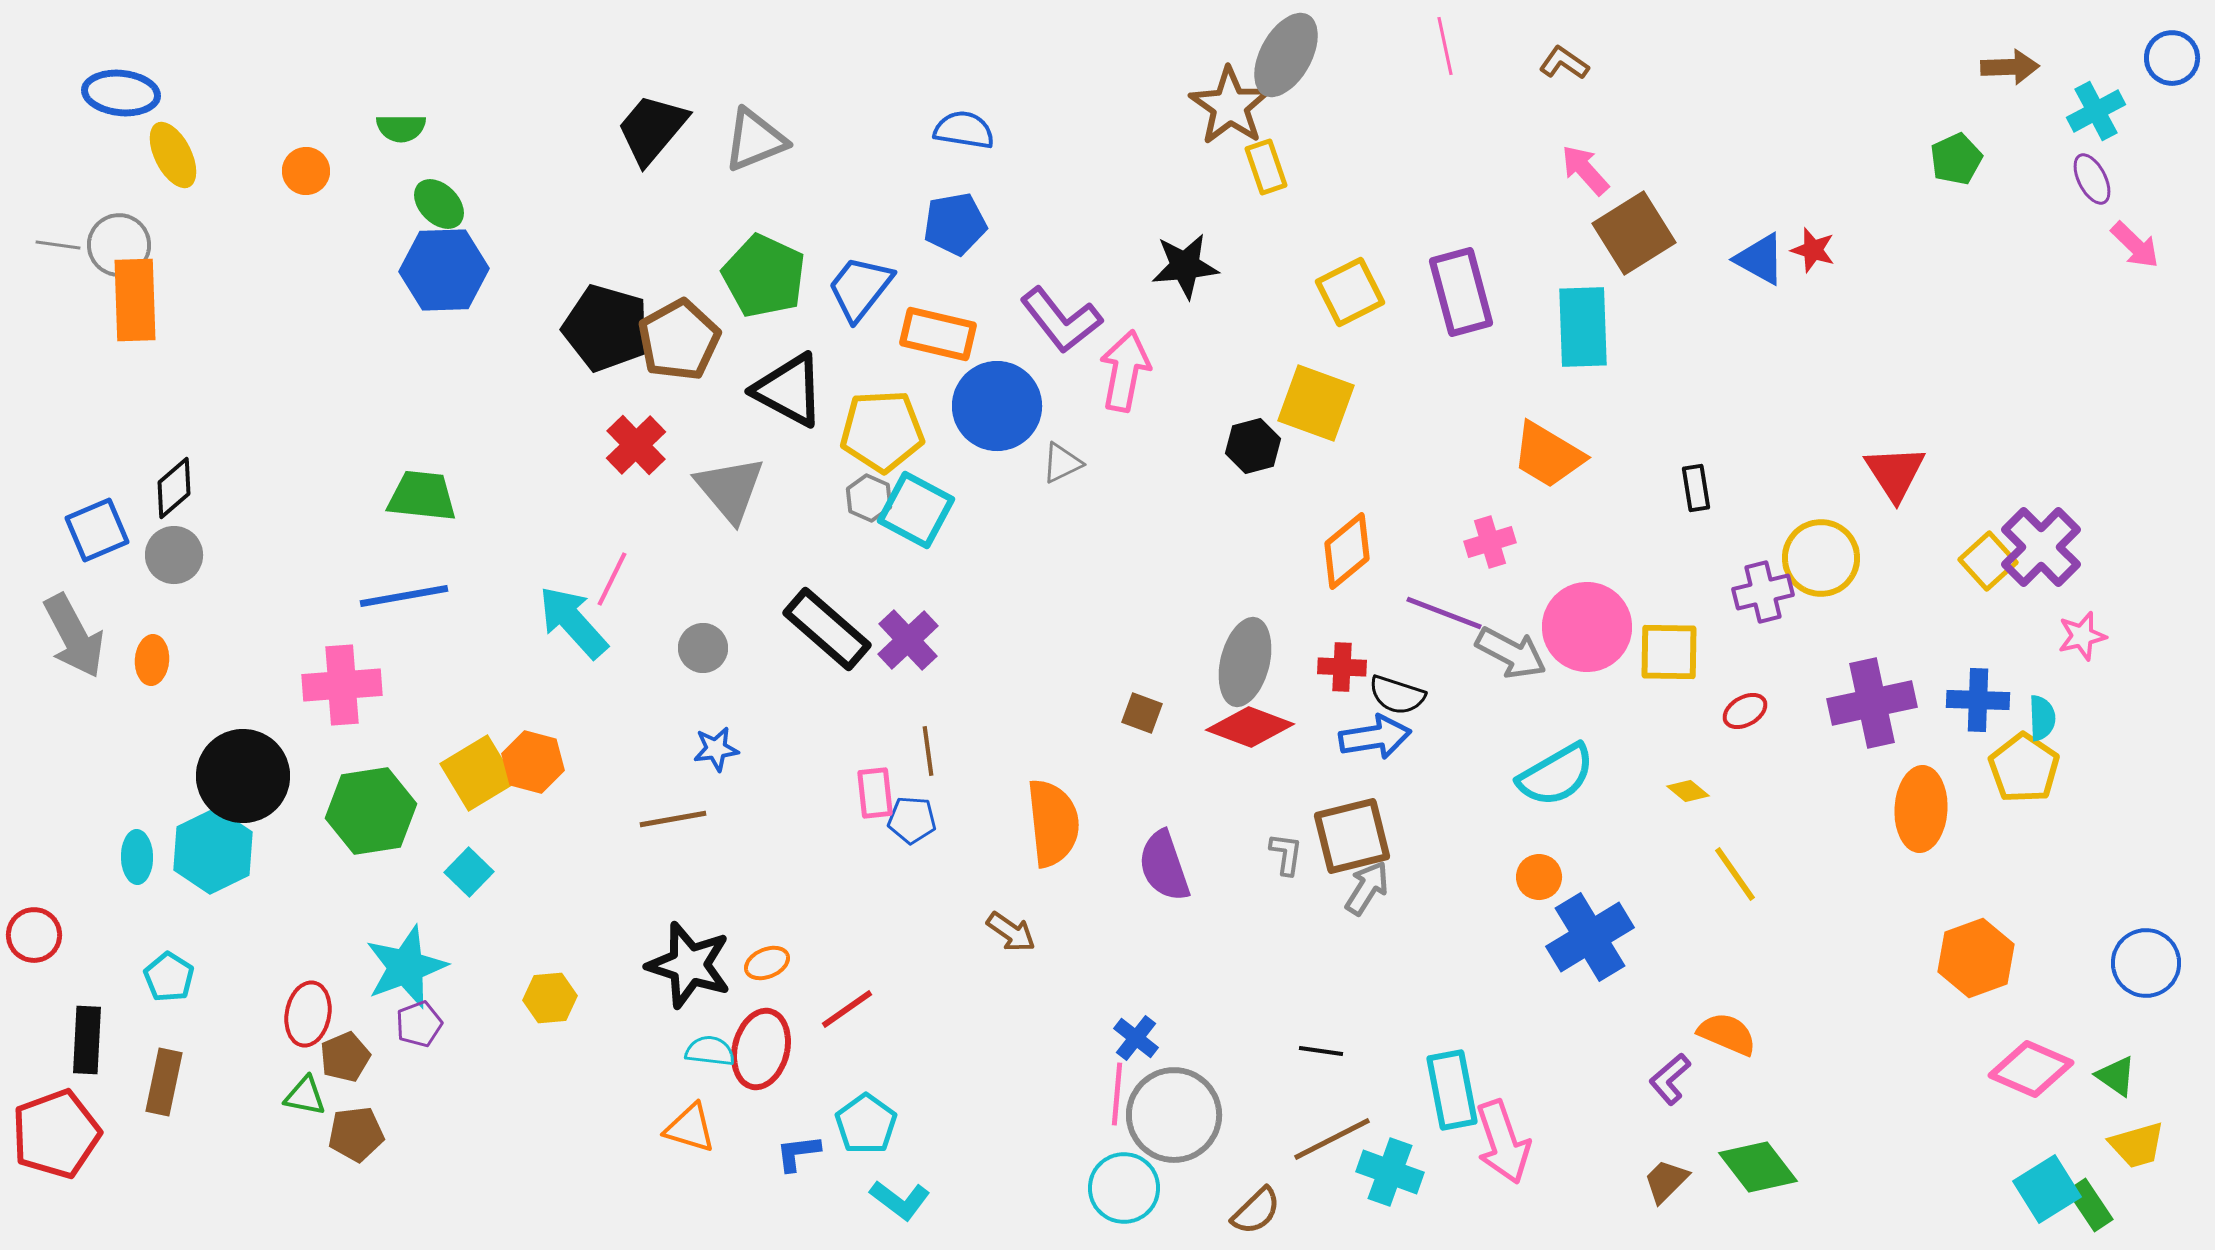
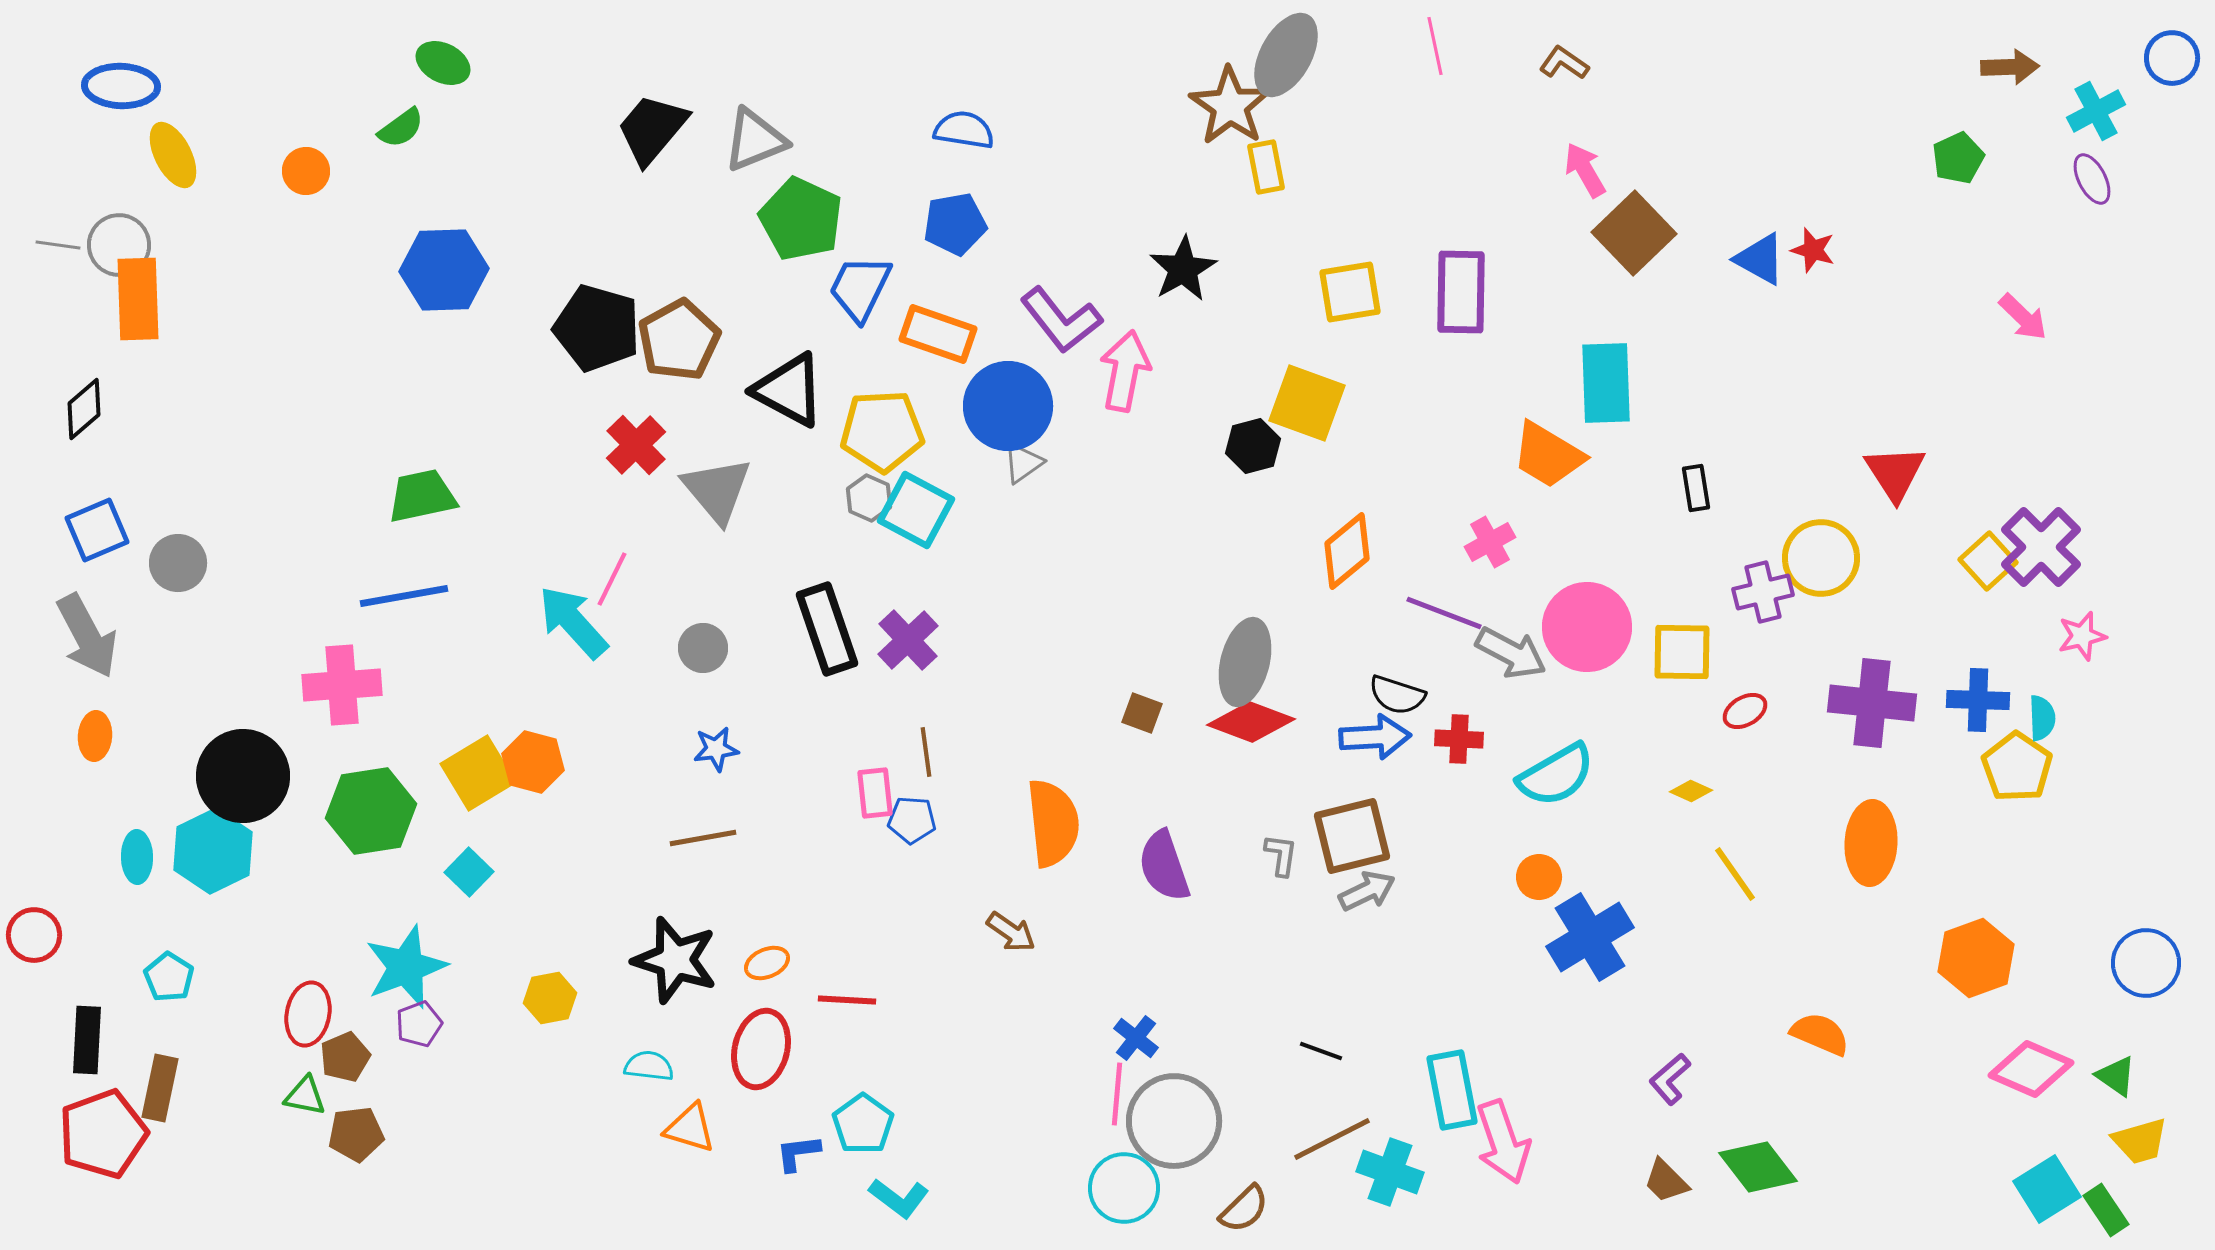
pink line at (1445, 46): moved 10 px left
blue ellipse at (121, 93): moved 7 px up; rotated 4 degrees counterclockwise
green semicircle at (401, 128): rotated 36 degrees counterclockwise
green pentagon at (1956, 159): moved 2 px right, 1 px up
yellow rectangle at (1266, 167): rotated 8 degrees clockwise
pink arrow at (1585, 170): rotated 12 degrees clockwise
green ellipse at (439, 204): moved 4 px right, 141 px up; rotated 18 degrees counterclockwise
brown square at (1634, 233): rotated 12 degrees counterclockwise
pink arrow at (2135, 245): moved 112 px left, 72 px down
black star at (1185, 266): moved 2 px left, 3 px down; rotated 24 degrees counterclockwise
green pentagon at (764, 276): moved 37 px right, 57 px up
blue trapezoid at (860, 288): rotated 12 degrees counterclockwise
yellow square at (1350, 292): rotated 18 degrees clockwise
purple rectangle at (1461, 292): rotated 16 degrees clockwise
orange rectangle at (135, 300): moved 3 px right, 1 px up
cyan rectangle at (1583, 327): moved 23 px right, 56 px down
black pentagon at (606, 328): moved 9 px left
orange rectangle at (938, 334): rotated 6 degrees clockwise
yellow square at (1316, 403): moved 9 px left
blue circle at (997, 406): moved 11 px right
gray triangle at (1062, 463): moved 39 px left; rotated 9 degrees counterclockwise
black diamond at (174, 488): moved 90 px left, 79 px up
gray triangle at (730, 489): moved 13 px left, 1 px down
green trapezoid at (422, 496): rotated 18 degrees counterclockwise
pink cross at (1490, 542): rotated 12 degrees counterclockwise
gray circle at (174, 555): moved 4 px right, 8 px down
black rectangle at (827, 629): rotated 30 degrees clockwise
gray arrow at (74, 636): moved 13 px right
yellow square at (1669, 652): moved 13 px right
orange ellipse at (152, 660): moved 57 px left, 76 px down
red cross at (1342, 667): moved 117 px right, 72 px down
purple cross at (1872, 703): rotated 18 degrees clockwise
red diamond at (1250, 727): moved 1 px right, 5 px up
blue arrow at (1375, 737): rotated 6 degrees clockwise
brown line at (928, 751): moved 2 px left, 1 px down
yellow pentagon at (2024, 768): moved 7 px left, 1 px up
yellow diamond at (1688, 791): moved 3 px right; rotated 15 degrees counterclockwise
orange ellipse at (1921, 809): moved 50 px left, 34 px down
brown line at (673, 819): moved 30 px right, 19 px down
gray L-shape at (1286, 854): moved 5 px left, 1 px down
gray arrow at (1367, 888): moved 3 px down; rotated 32 degrees clockwise
black star at (689, 965): moved 14 px left, 5 px up
yellow hexagon at (550, 998): rotated 6 degrees counterclockwise
red line at (847, 1009): moved 9 px up; rotated 38 degrees clockwise
orange semicircle at (1727, 1034): moved 93 px right
cyan semicircle at (710, 1051): moved 61 px left, 15 px down
black line at (1321, 1051): rotated 12 degrees clockwise
brown rectangle at (164, 1082): moved 4 px left, 6 px down
gray circle at (1174, 1115): moved 6 px down
cyan pentagon at (866, 1124): moved 3 px left
red pentagon at (56, 1134): moved 47 px right
yellow trapezoid at (2137, 1145): moved 3 px right, 4 px up
brown trapezoid at (1666, 1181): rotated 90 degrees counterclockwise
cyan L-shape at (900, 1200): moved 1 px left, 2 px up
green rectangle at (2090, 1205): moved 16 px right, 5 px down
brown semicircle at (1256, 1211): moved 12 px left, 2 px up
